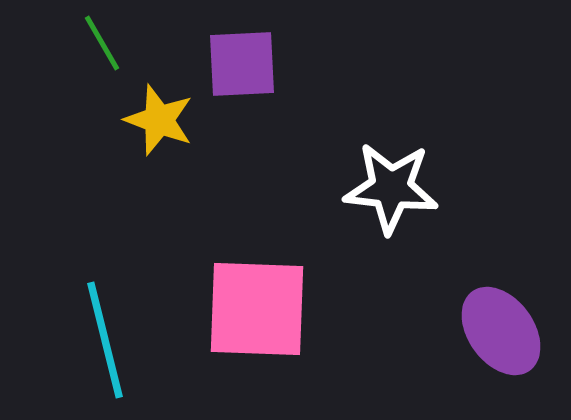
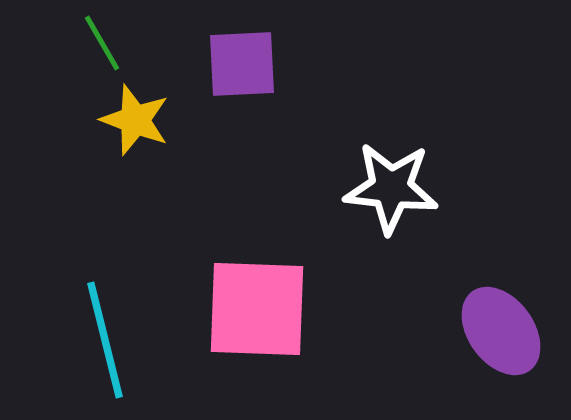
yellow star: moved 24 px left
